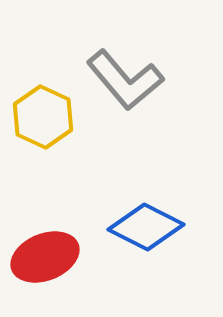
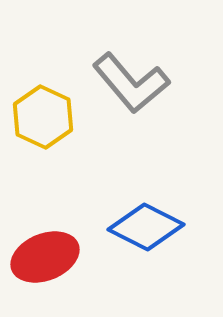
gray L-shape: moved 6 px right, 3 px down
